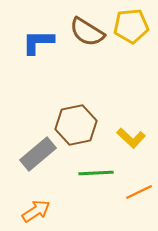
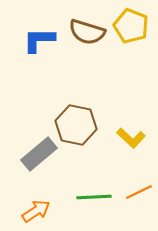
yellow pentagon: rotated 28 degrees clockwise
brown semicircle: rotated 15 degrees counterclockwise
blue L-shape: moved 1 px right, 2 px up
brown hexagon: rotated 24 degrees clockwise
gray rectangle: moved 1 px right
green line: moved 2 px left, 24 px down
